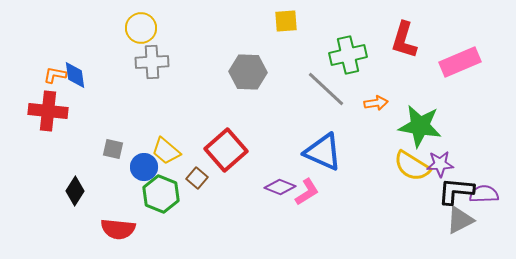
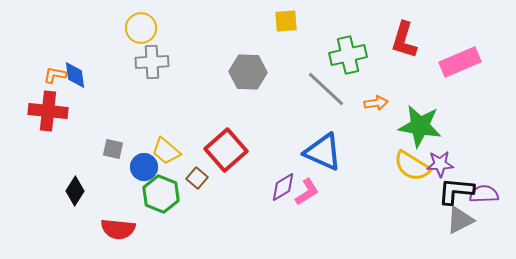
purple diamond: moved 3 px right; rotated 52 degrees counterclockwise
